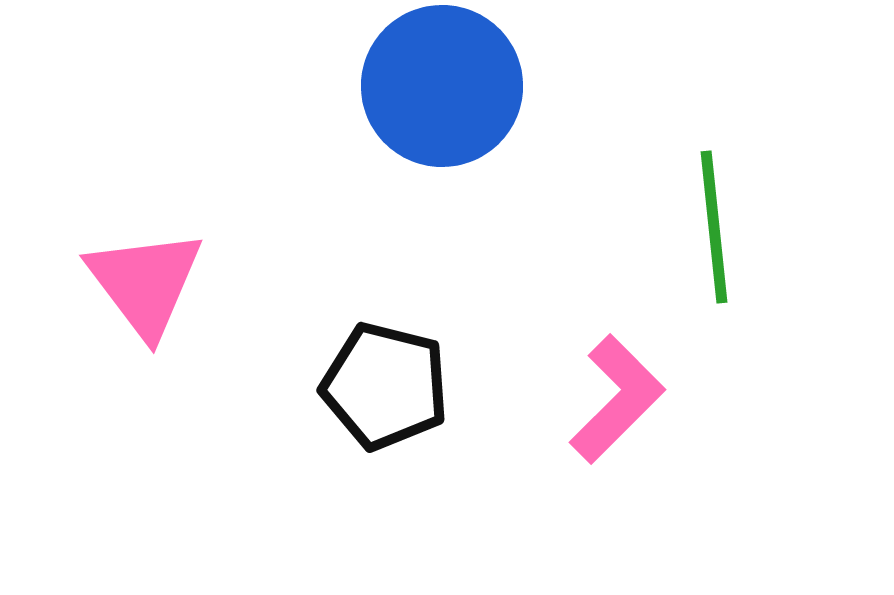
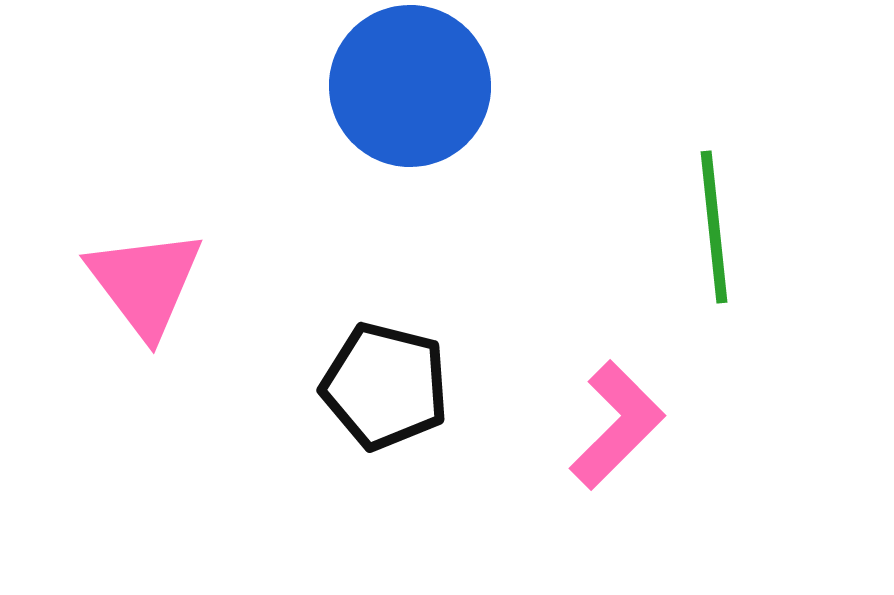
blue circle: moved 32 px left
pink L-shape: moved 26 px down
